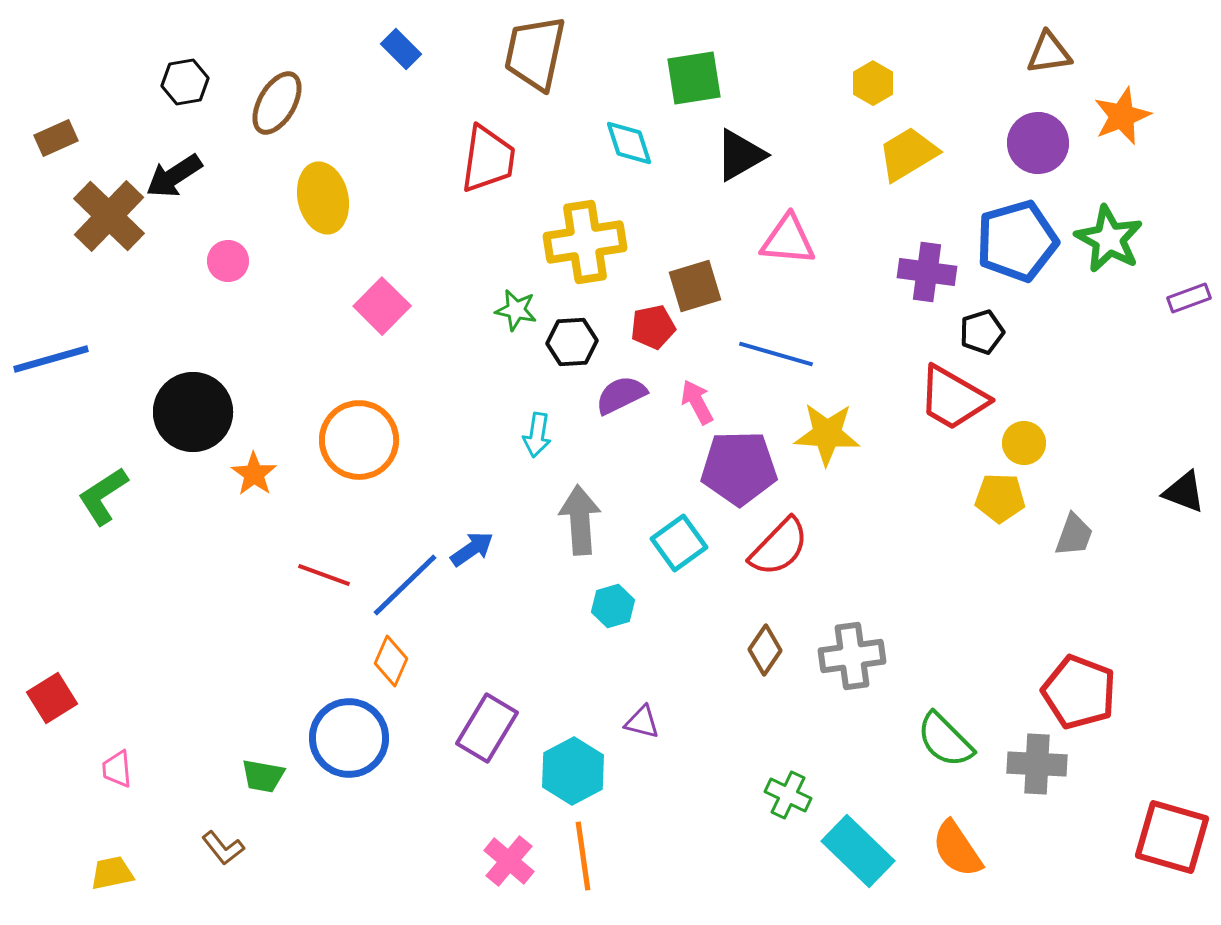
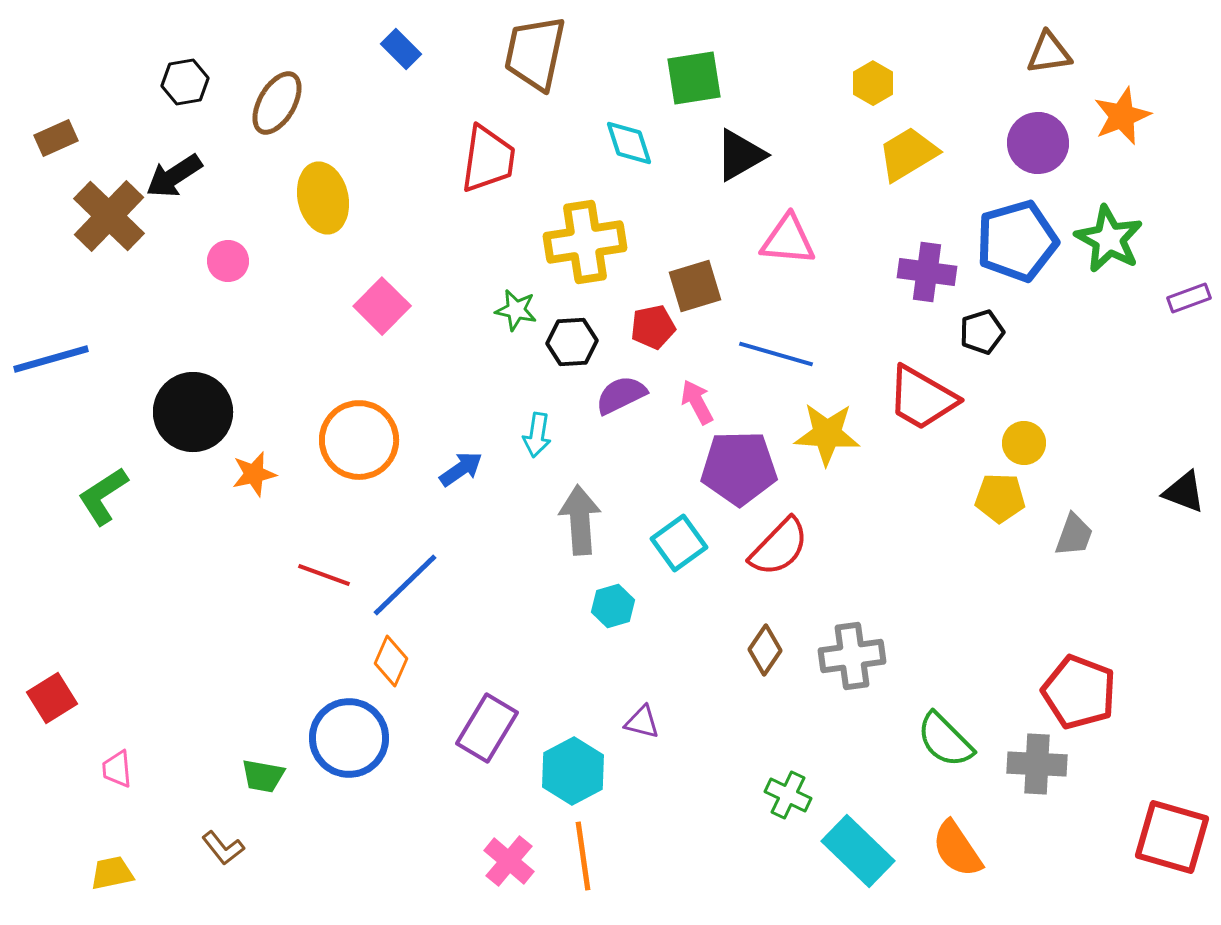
red trapezoid at (953, 398): moved 31 px left
orange star at (254, 474): rotated 24 degrees clockwise
blue arrow at (472, 549): moved 11 px left, 80 px up
